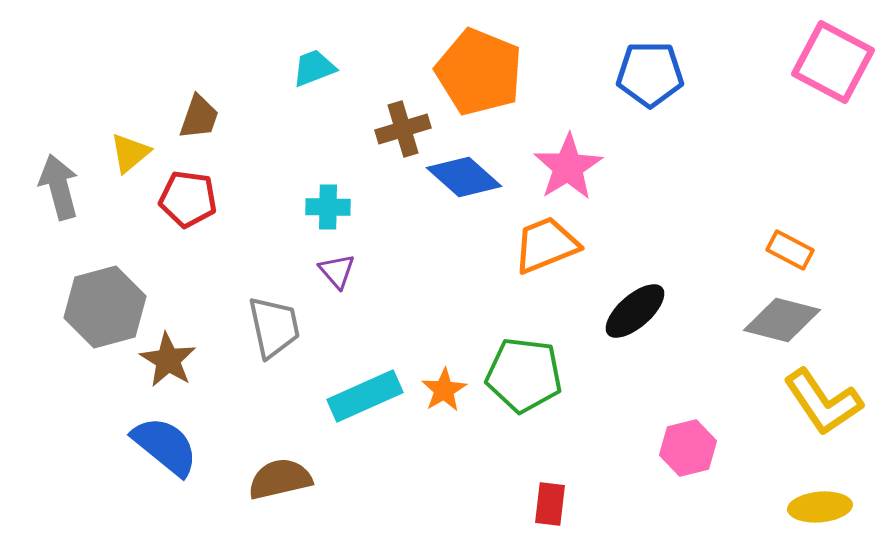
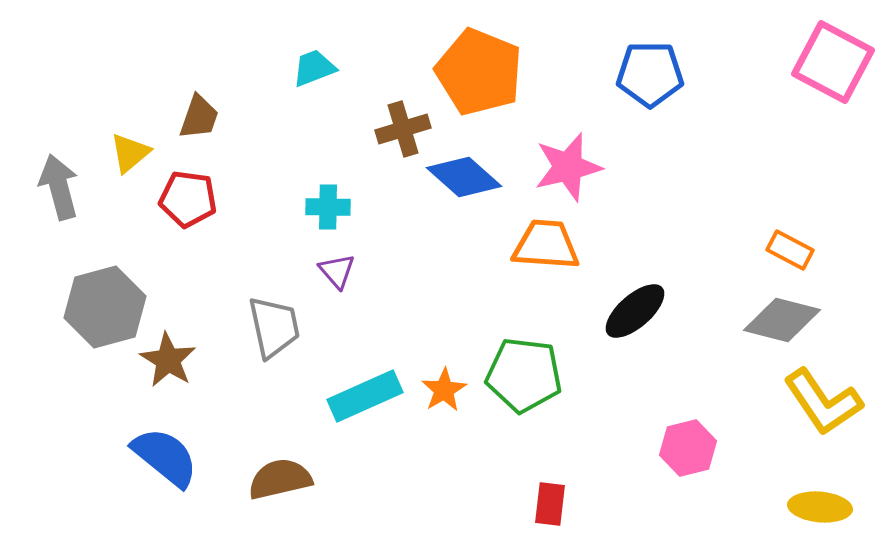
pink star: rotated 18 degrees clockwise
orange trapezoid: rotated 26 degrees clockwise
blue semicircle: moved 11 px down
yellow ellipse: rotated 10 degrees clockwise
